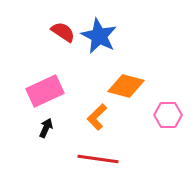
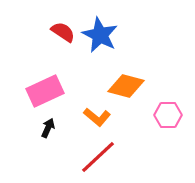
blue star: moved 1 px right, 1 px up
orange L-shape: rotated 96 degrees counterclockwise
black arrow: moved 2 px right
red line: moved 2 px up; rotated 51 degrees counterclockwise
